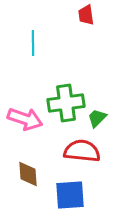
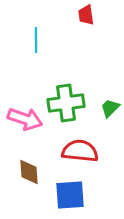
cyan line: moved 3 px right, 3 px up
green trapezoid: moved 13 px right, 10 px up
red semicircle: moved 2 px left
brown diamond: moved 1 px right, 2 px up
